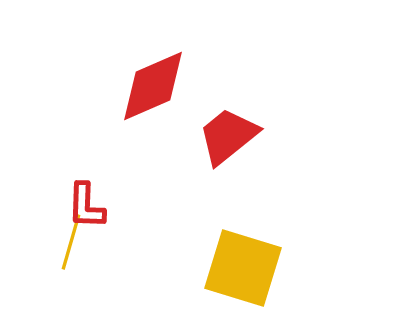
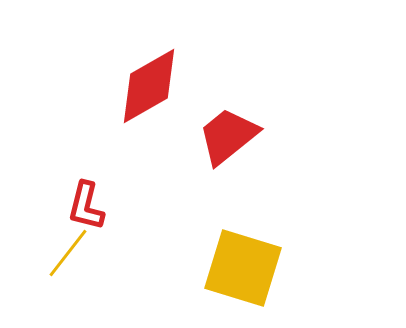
red diamond: moved 4 px left; rotated 6 degrees counterclockwise
red L-shape: rotated 12 degrees clockwise
yellow line: moved 3 px left, 11 px down; rotated 22 degrees clockwise
